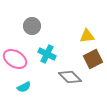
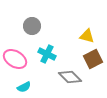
yellow triangle: rotated 21 degrees clockwise
